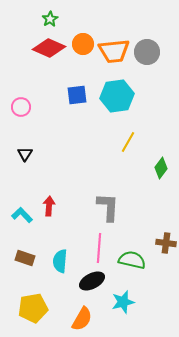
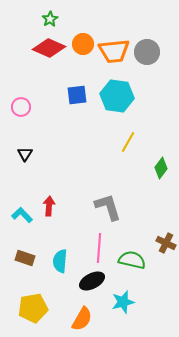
cyan hexagon: rotated 16 degrees clockwise
gray L-shape: rotated 20 degrees counterclockwise
brown cross: rotated 18 degrees clockwise
